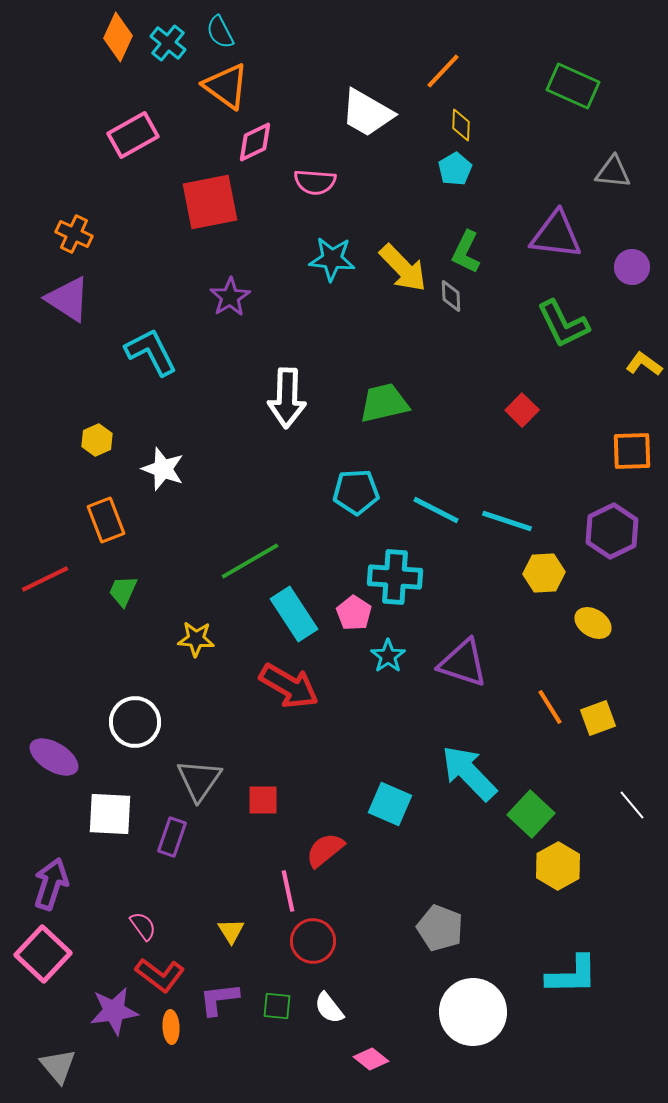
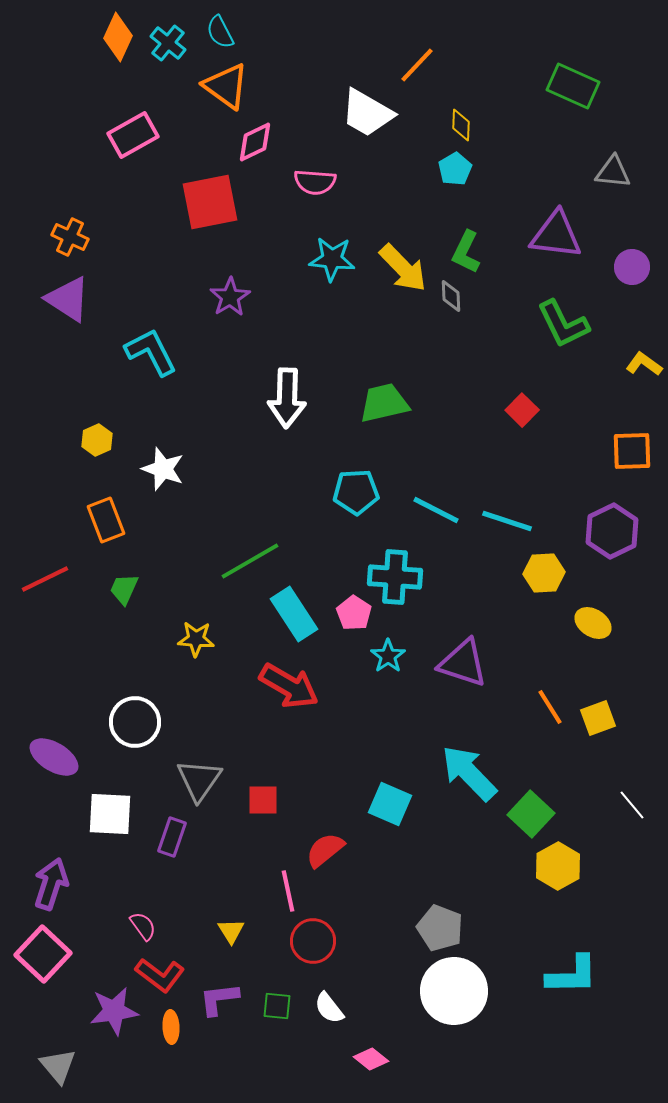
orange line at (443, 71): moved 26 px left, 6 px up
orange cross at (74, 234): moved 4 px left, 3 px down
green trapezoid at (123, 591): moved 1 px right, 2 px up
white circle at (473, 1012): moved 19 px left, 21 px up
